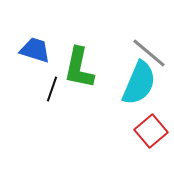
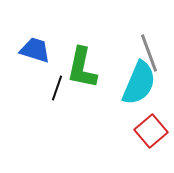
gray line: rotated 30 degrees clockwise
green L-shape: moved 3 px right
black line: moved 5 px right, 1 px up
